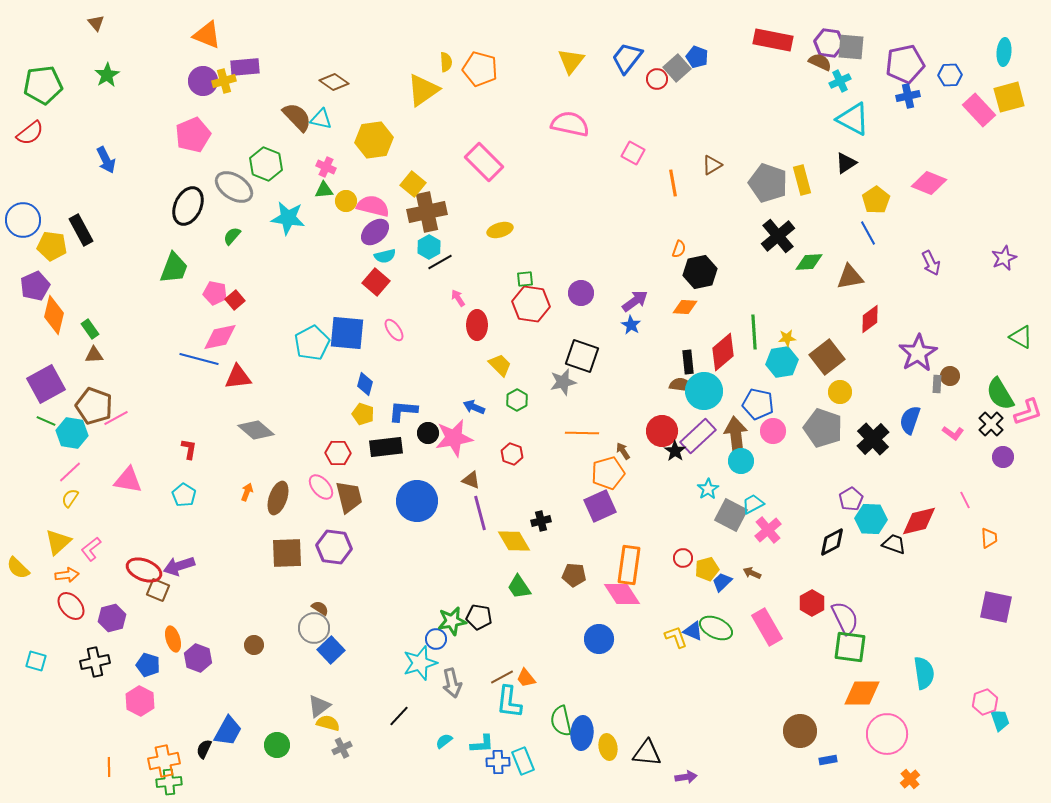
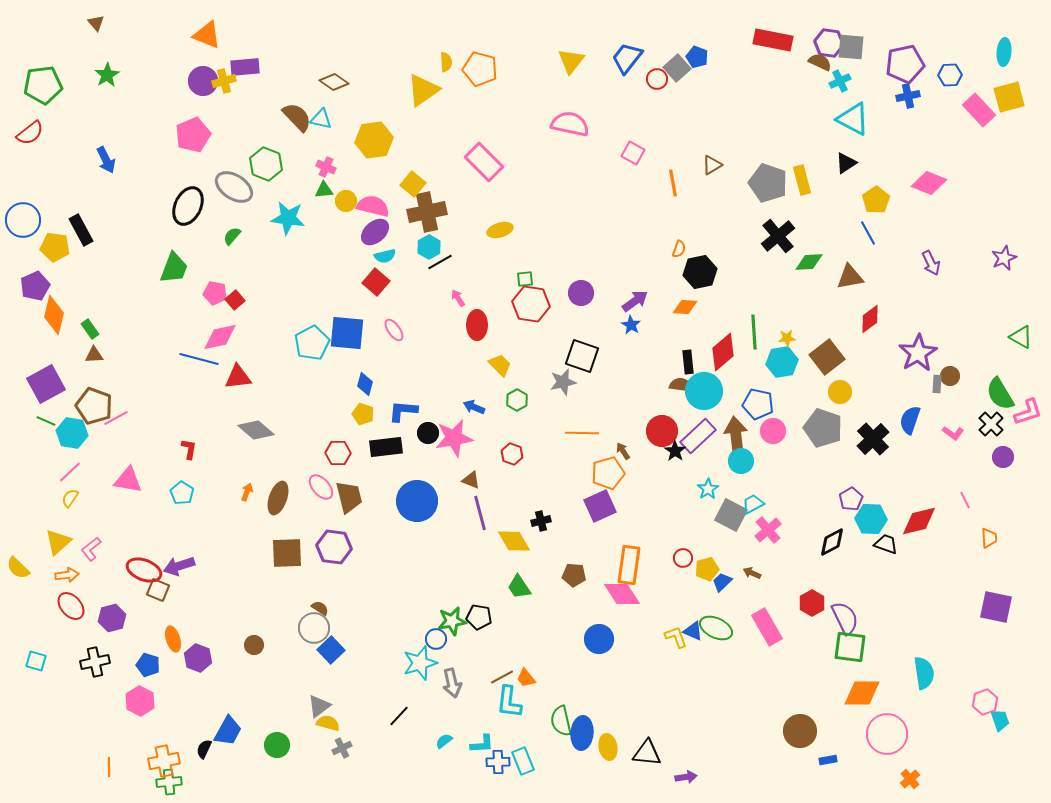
yellow pentagon at (52, 246): moved 3 px right, 1 px down
cyan pentagon at (184, 495): moved 2 px left, 2 px up
black trapezoid at (894, 544): moved 8 px left
